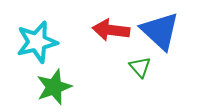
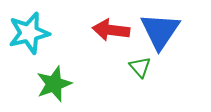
blue triangle: rotated 21 degrees clockwise
cyan star: moved 8 px left, 9 px up
green star: moved 3 px up
